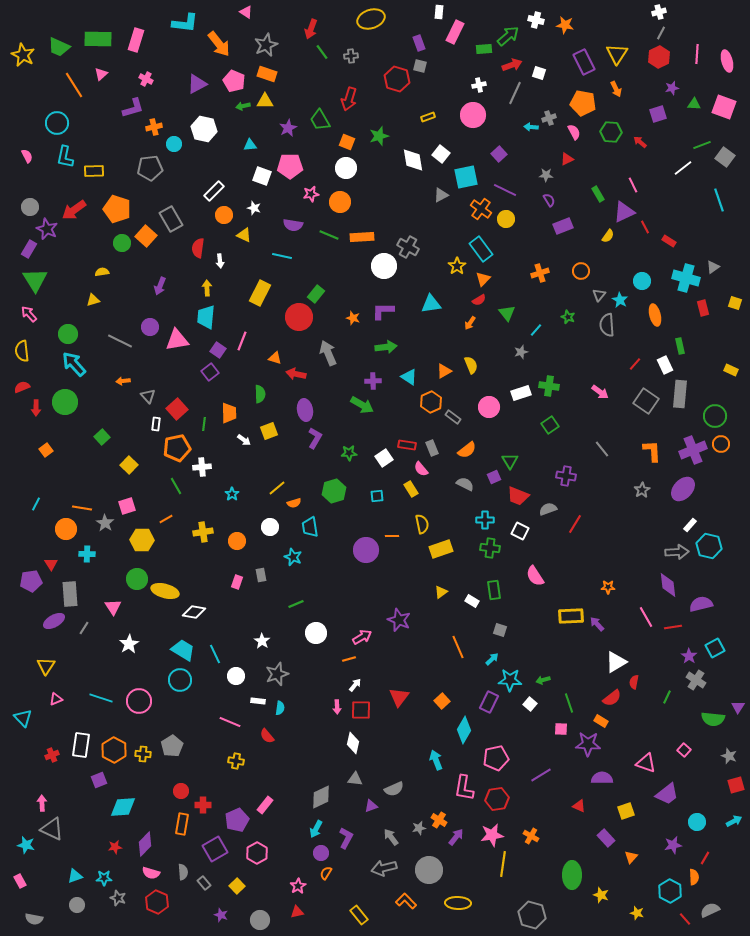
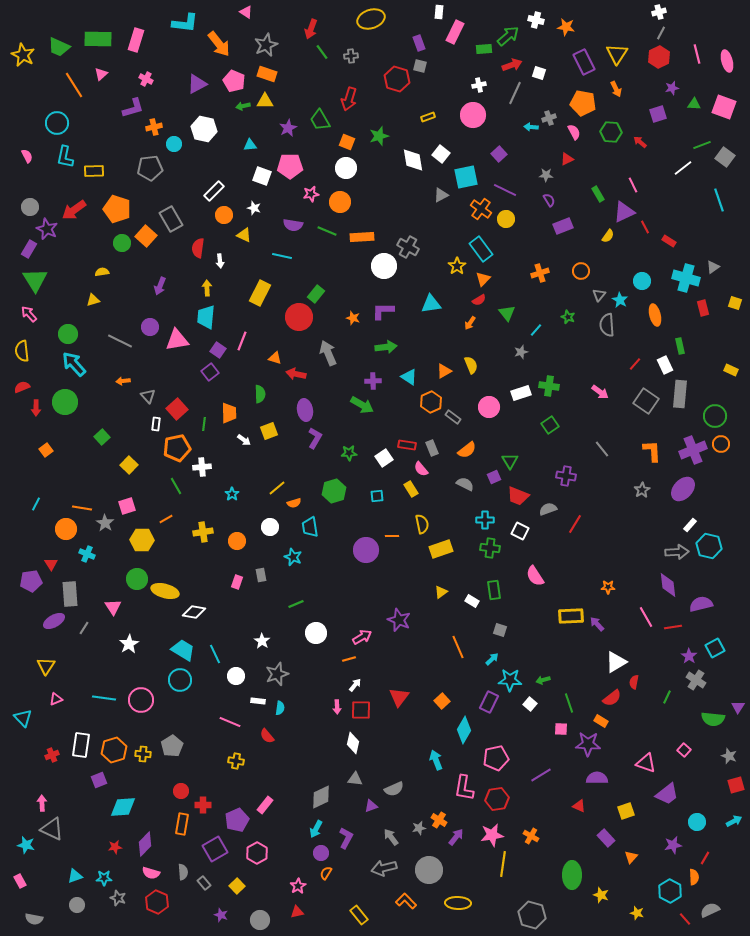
orange star at (565, 25): moved 1 px right, 2 px down
pink line at (697, 54): rotated 18 degrees counterclockwise
green line at (329, 235): moved 2 px left, 4 px up
cyan cross at (87, 554): rotated 21 degrees clockwise
cyan line at (101, 698): moved 3 px right; rotated 10 degrees counterclockwise
pink circle at (139, 701): moved 2 px right, 1 px up
orange hexagon at (114, 750): rotated 15 degrees clockwise
purple semicircle at (602, 778): moved 5 px left
